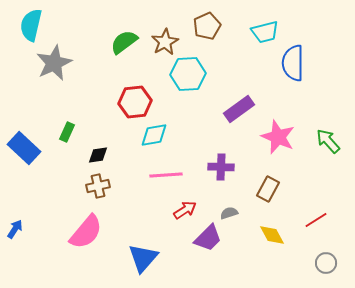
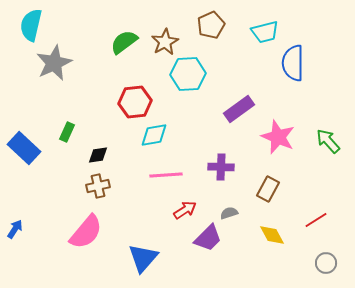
brown pentagon: moved 4 px right, 1 px up
